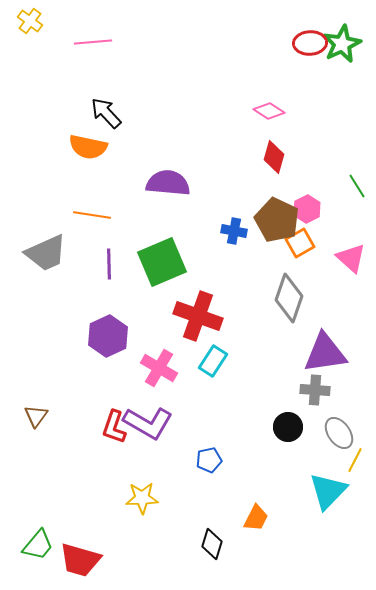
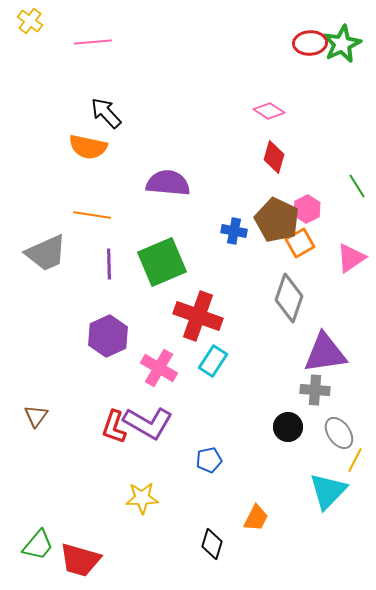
pink triangle: rotated 44 degrees clockwise
